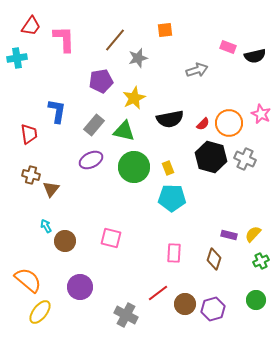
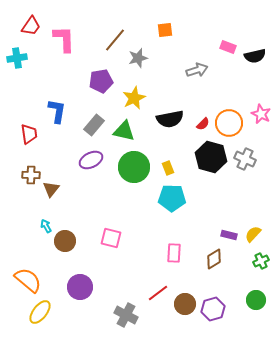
brown cross at (31, 175): rotated 12 degrees counterclockwise
brown diamond at (214, 259): rotated 40 degrees clockwise
